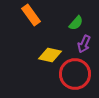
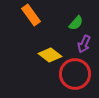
yellow diamond: rotated 25 degrees clockwise
